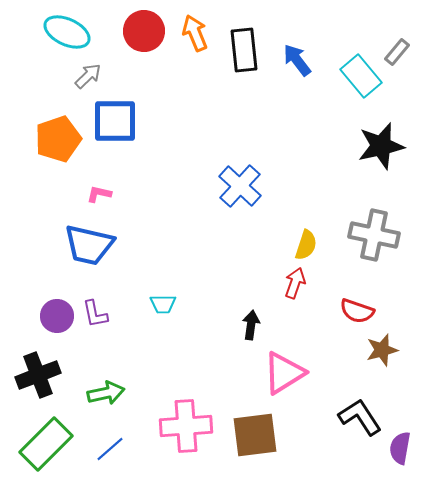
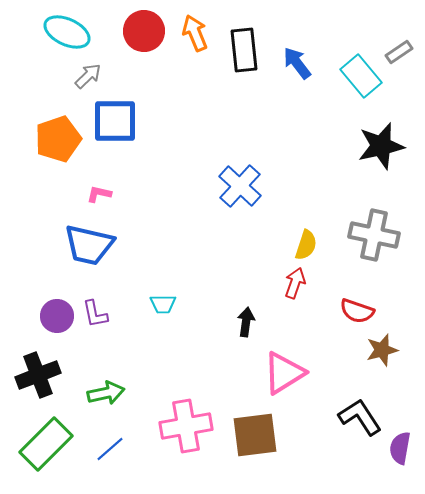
gray rectangle: moved 2 px right; rotated 16 degrees clockwise
blue arrow: moved 3 px down
black arrow: moved 5 px left, 3 px up
pink cross: rotated 6 degrees counterclockwise
